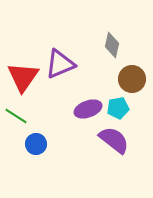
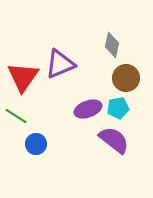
brown circle: moved 6 px left, 1 px up
